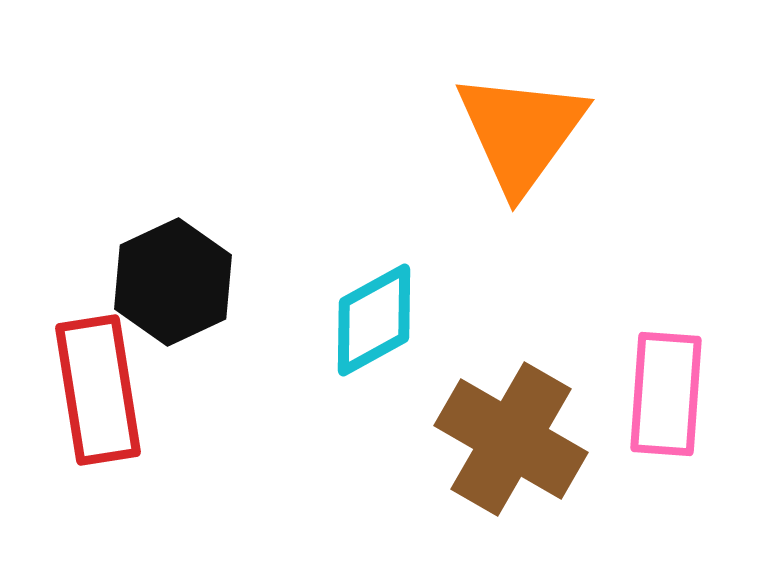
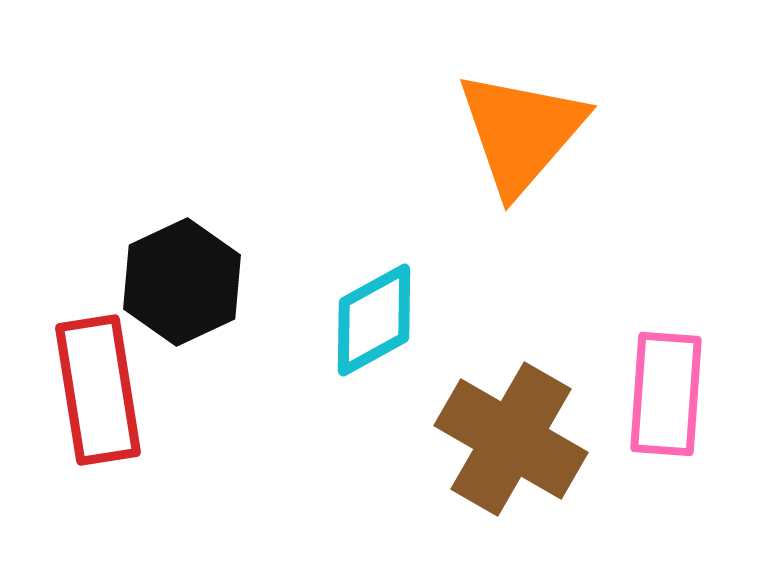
orange triangle: rotated 5 degrees clockwise
black hexagon: moved 9 px right
